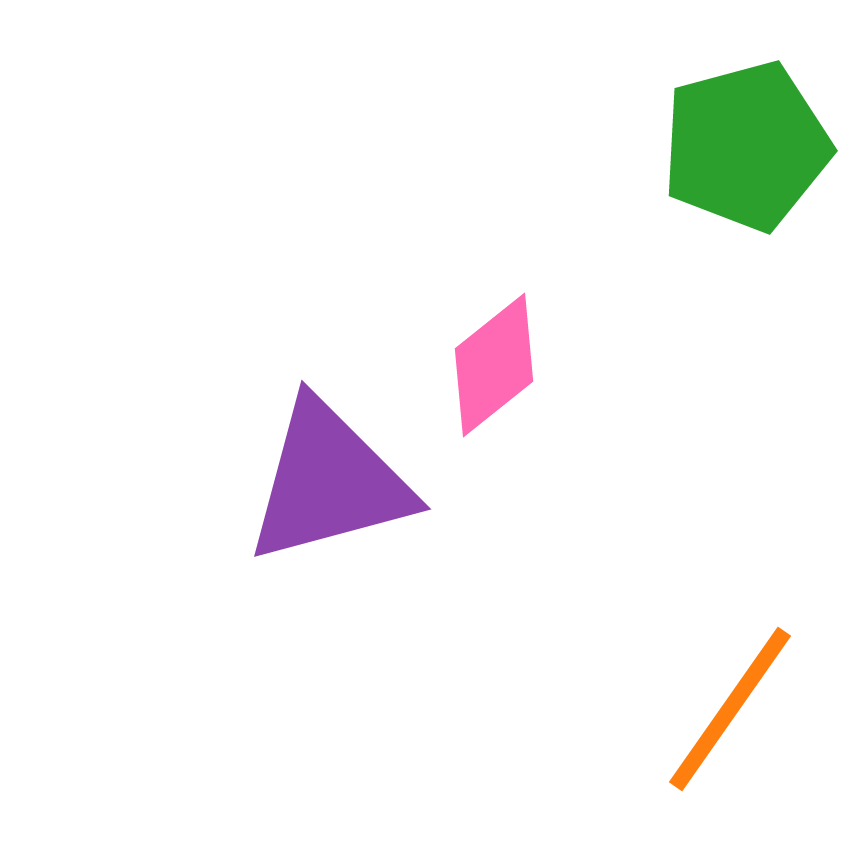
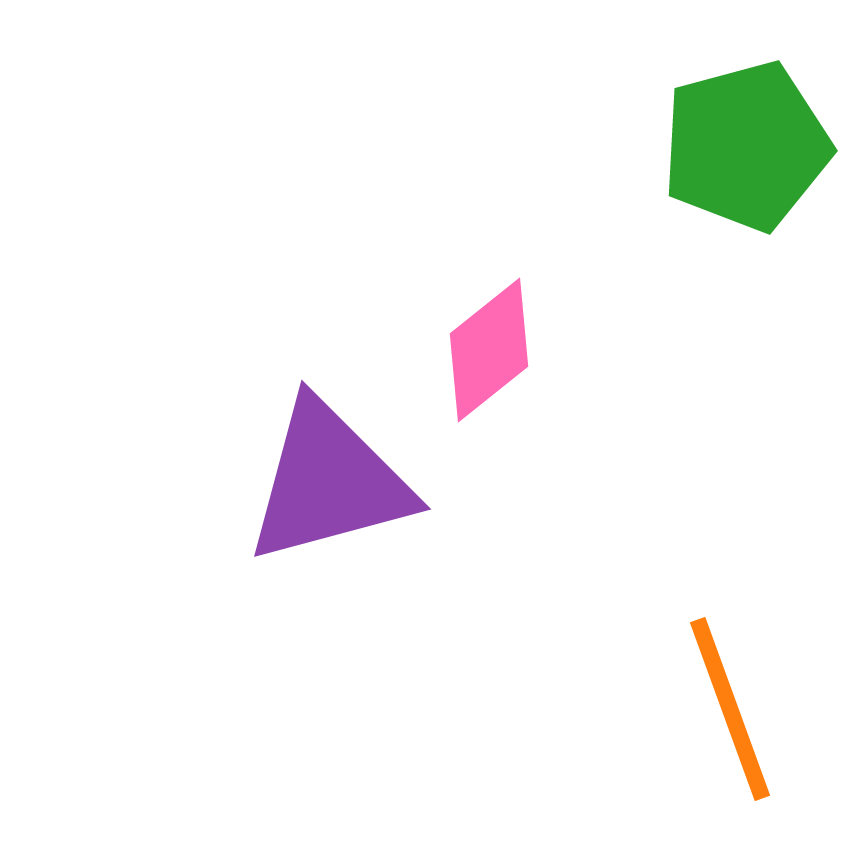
pink diamond: moved 5 px left, 15 px up
orange line: rotated 55 degrees counterclockwise
